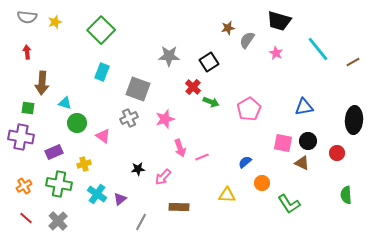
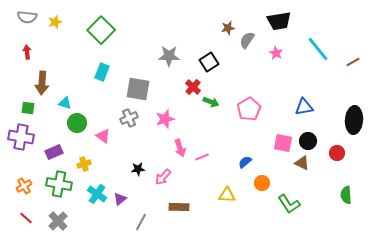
black trapezoid at (279, 21): rotated 25 degrees counterclockwise
gray square at (138, 89): rotated 10 degrees counterclockwise
